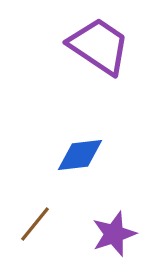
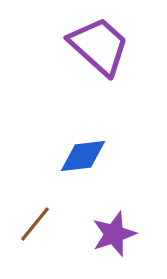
purple trapezoid: rotated 8 degrees clockwise
blue diamond: moved 3 px right, 1 px down
